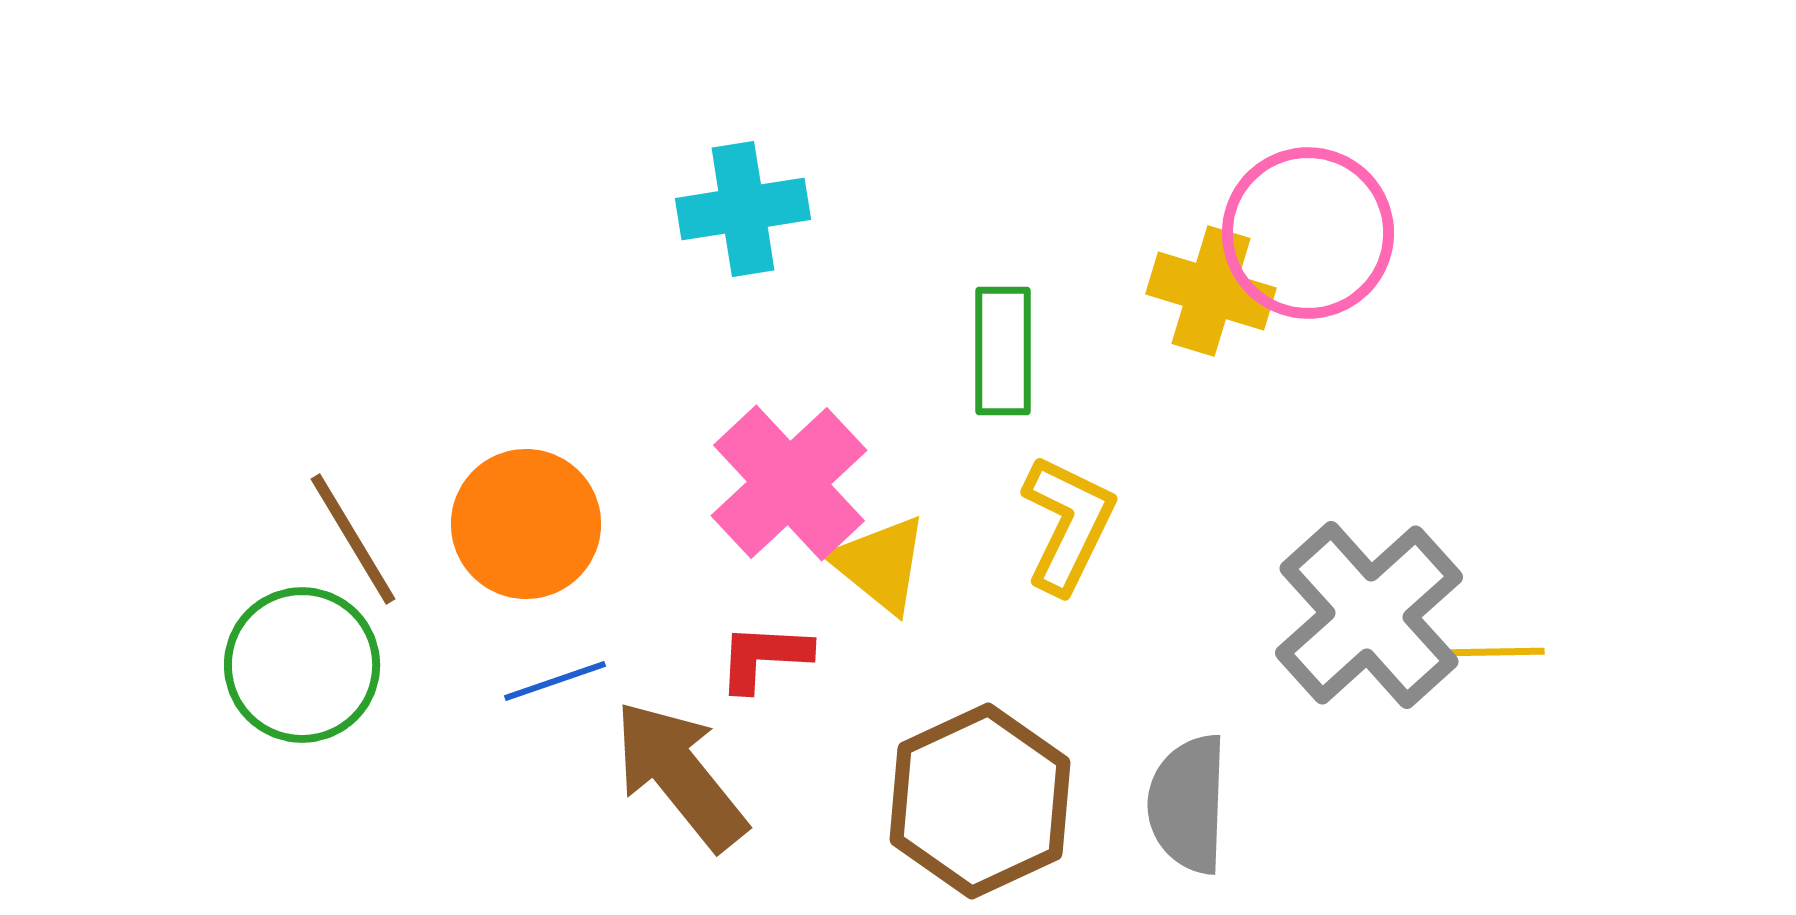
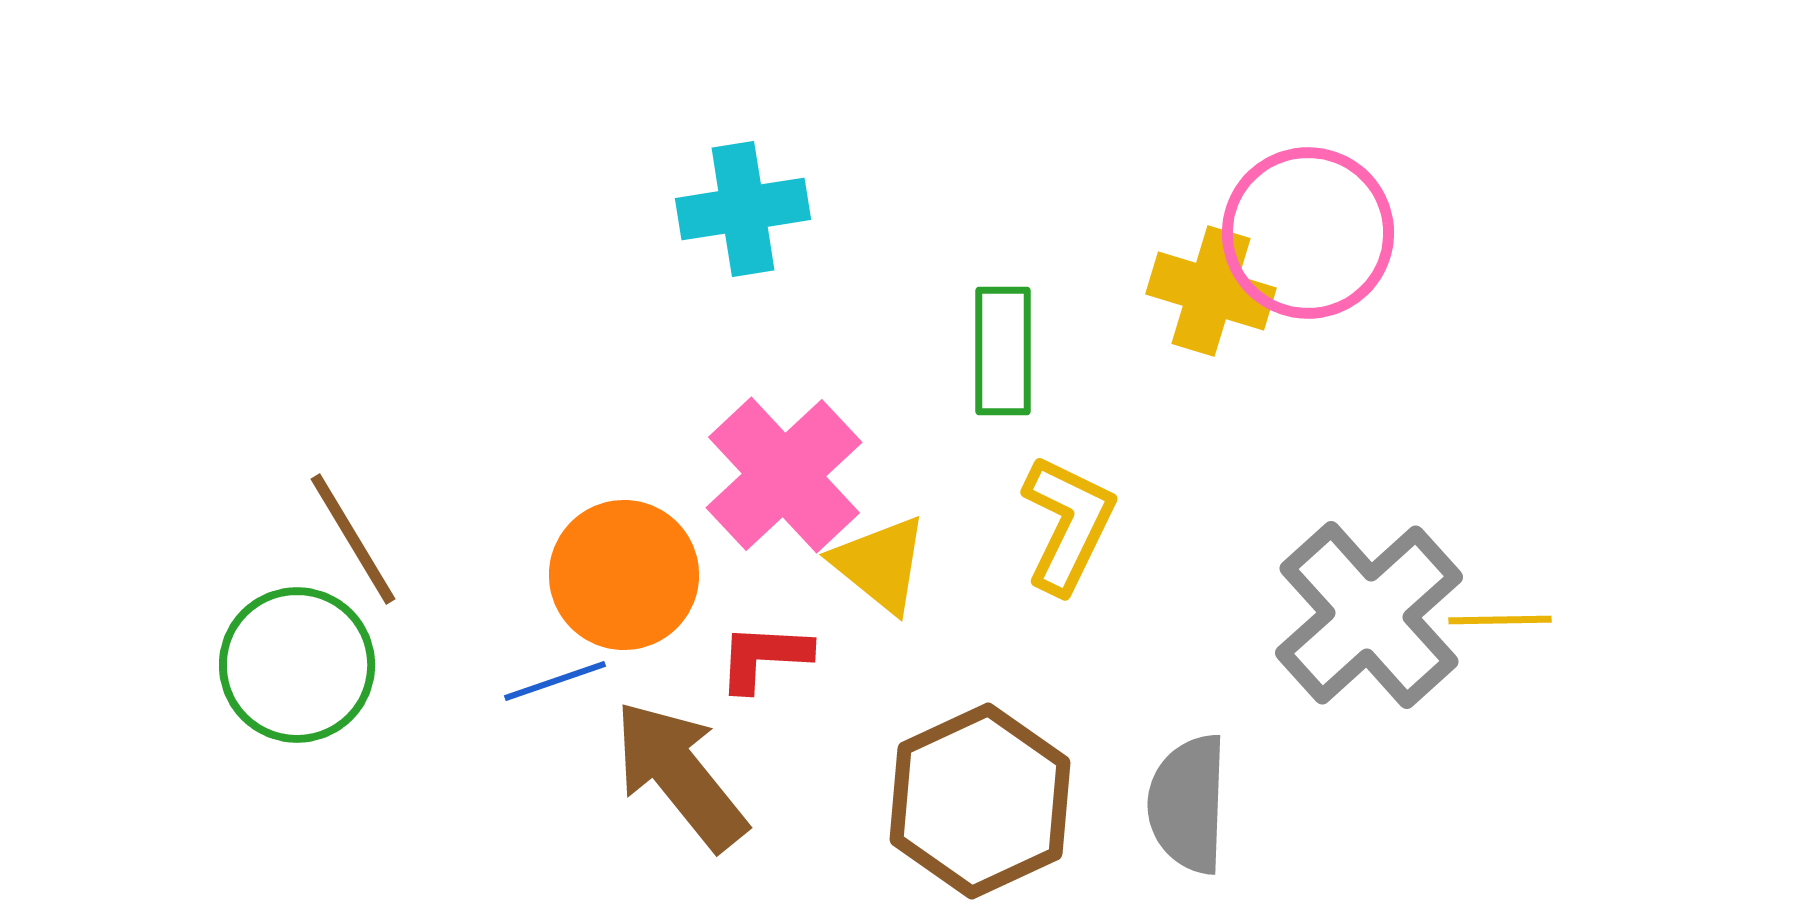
pink cross: moved 5 px left, 8 px up
orange circle: moved 98 px right, 51 px down
yellow line: moved 7 px right, 32 px up
green circle: moved 5 px left
